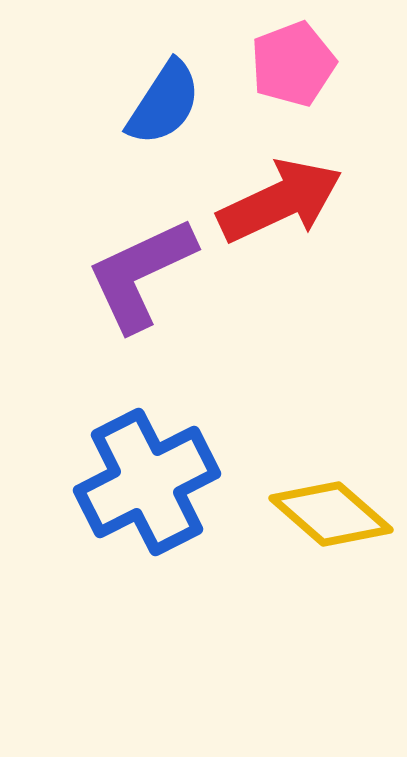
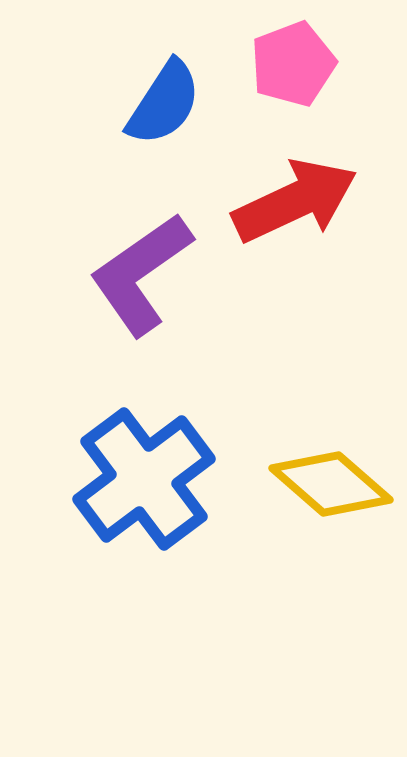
red arrow: moved 15 px right
purple L-shape: rotated 10 degrees counterclockwise
blue cross: moved 3 px left, 3 px up; rotated 10 degrees counterclockwise
yellow diamond: moved 30 px up
